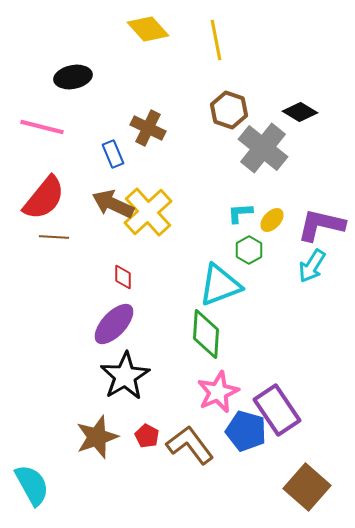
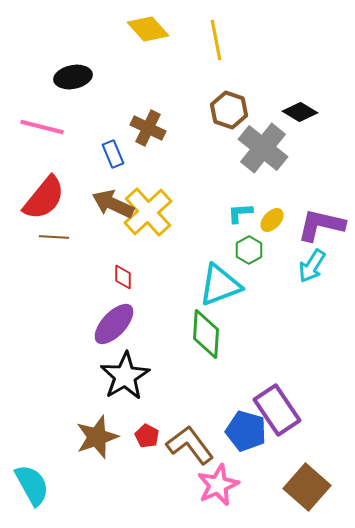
pink star: moved 93 px down
